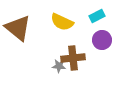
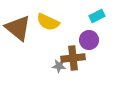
yellow semicircle: moved 14 px left
purple circle: moved 13 px left
